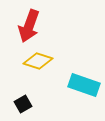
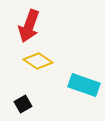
yellow diamond: rotated 16 degrees clockwise
